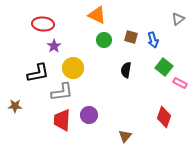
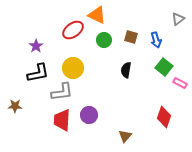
red ellipse: moved 30 px right, 6 px down; rotated 40 degrees counterclockwise
blue arrow: moved 3 px right
purple star: moved 18 px left
